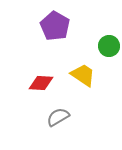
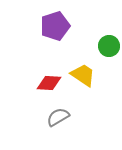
purple pentagon: rotated 24 degrees clockwise
red diamond: moved 8 px right
